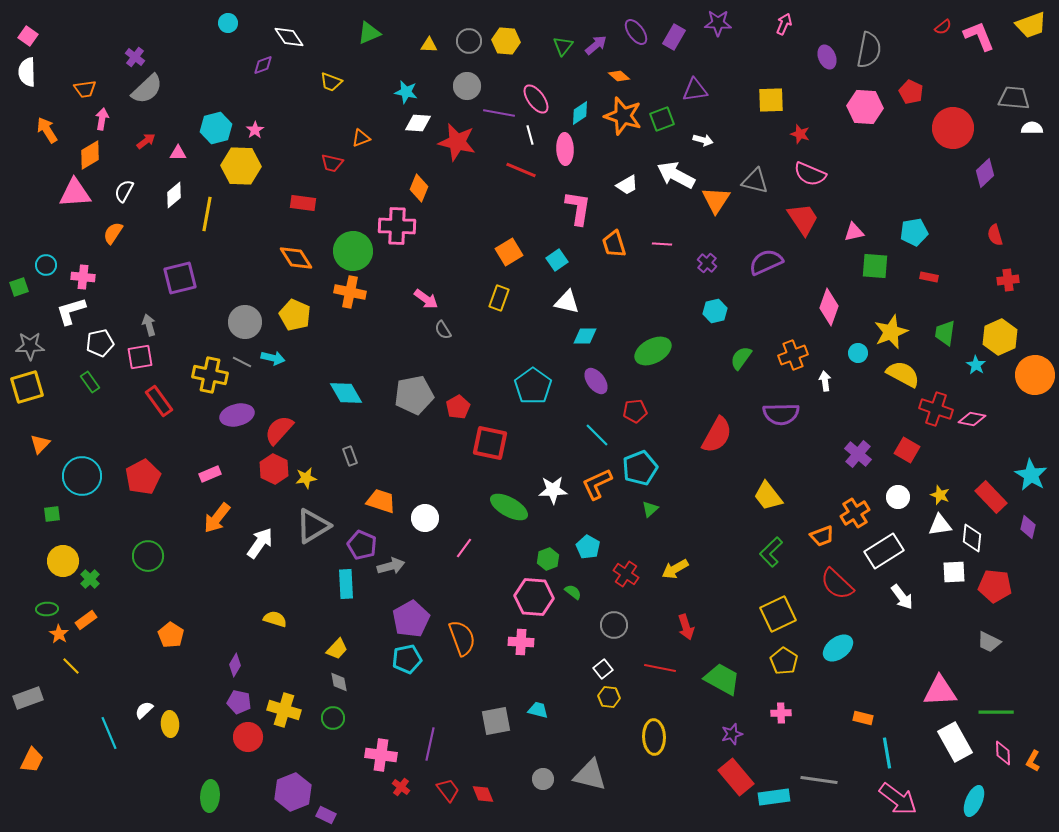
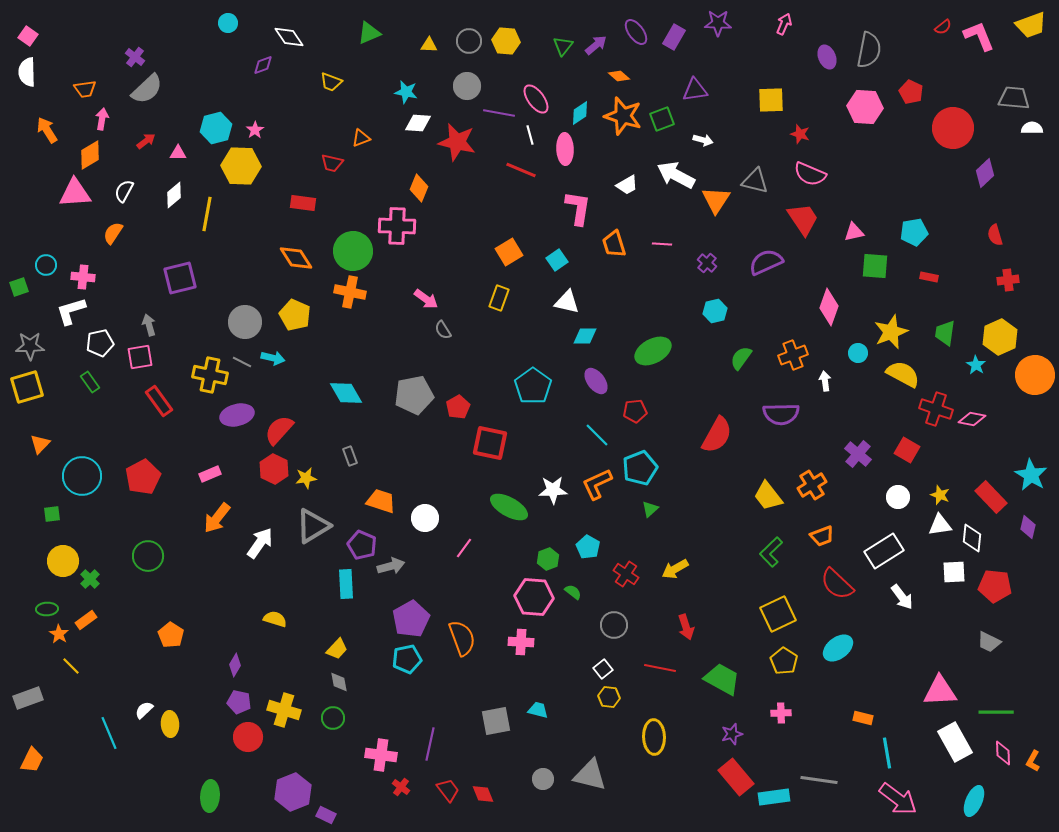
orange cross at (855, 513): moved 43 px left, 28 px up
